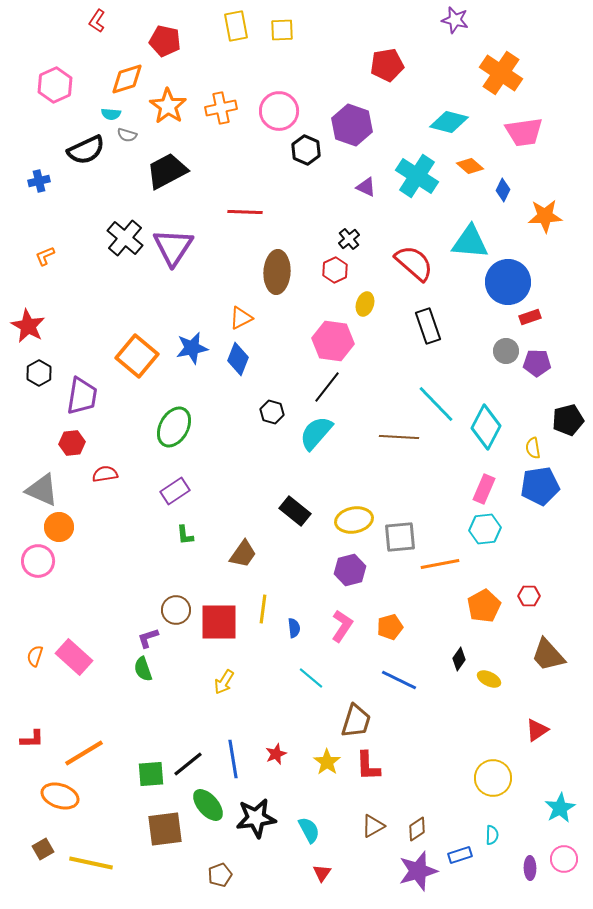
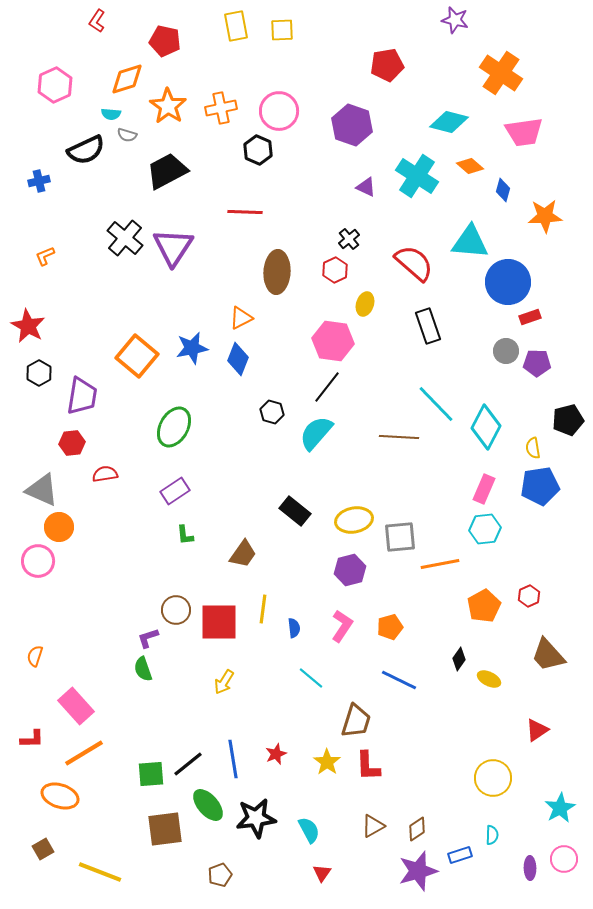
black hexagon at (306, 150): moved 48 px left
blue diamond at (503, 190): rotated 10 degrees counterclockwise
red hexagon at (529, 596): rotated 25 degrees counterclockwise
pink rectangle at (74, 657): moved 2 px right, 49 px down; rotated 6 degrees clockwise
yellow line at (91, 863): moved 9 px right, 9 px down; rotated 9 degrees clockwise
